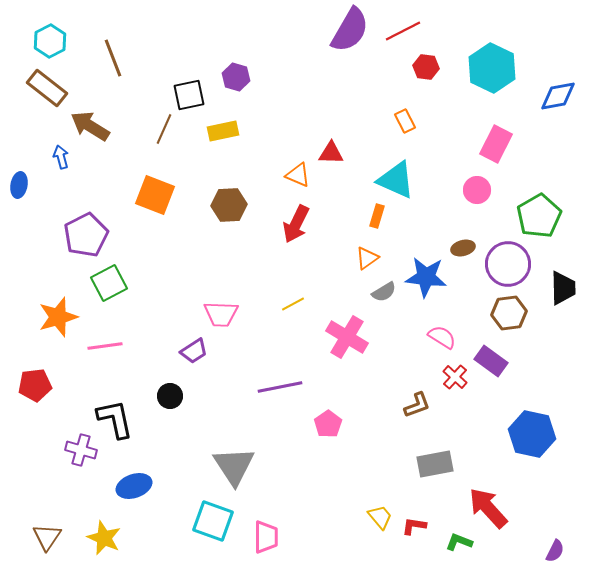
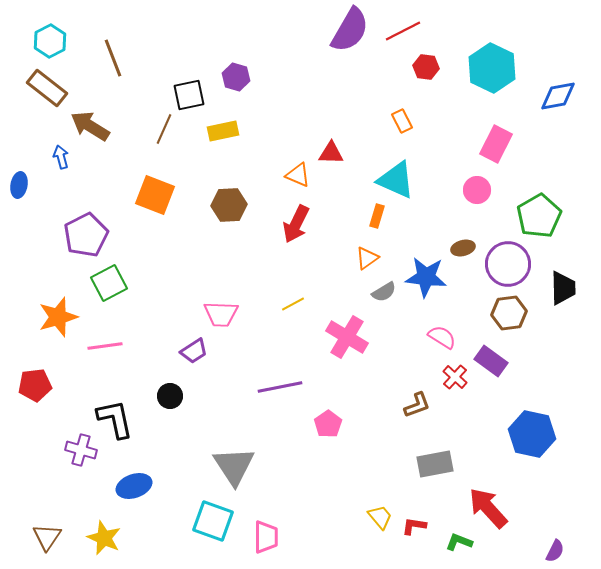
orange rectangle at (405, 121): moved 3 px left
